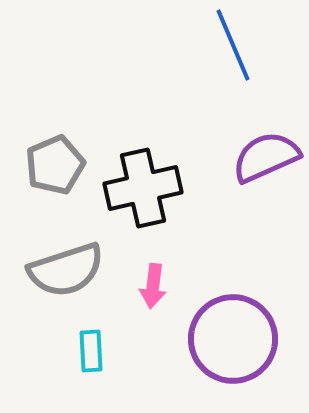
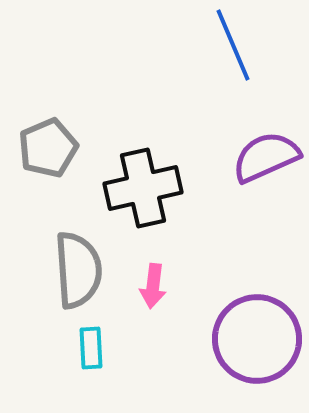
gray pentagon: moved 7 px left, 17 px up
gray semicircle: moved 12 px right; rotated 76 degrees counterclockwise
purple circle: moved 24 px right
cyan rectangle: moved 3 px up
